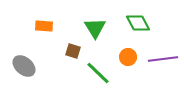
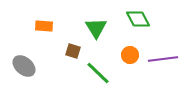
green diamond: moved 4 px up
green triangle: moved 1 px right
orange circle: moved 2 px right, 2 px up
